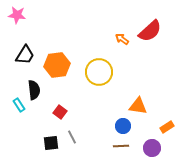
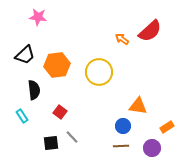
pink star: moved 21 px right, 2 px down
black trapezoid: rotated 15 degrees clockwise
cyan rectangle: moved 3 px right, 11 px down
gray line: rotated 16 degrees counterclockwise
